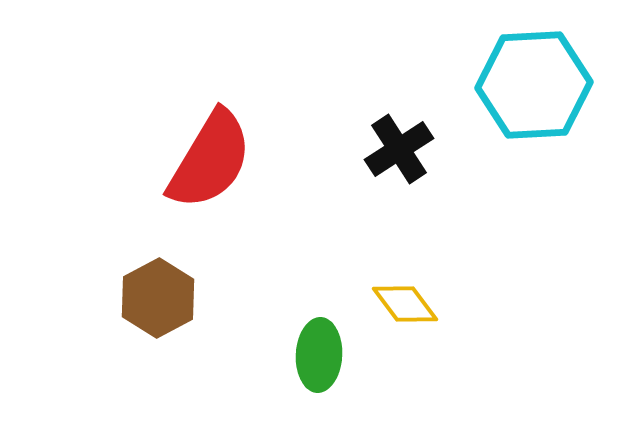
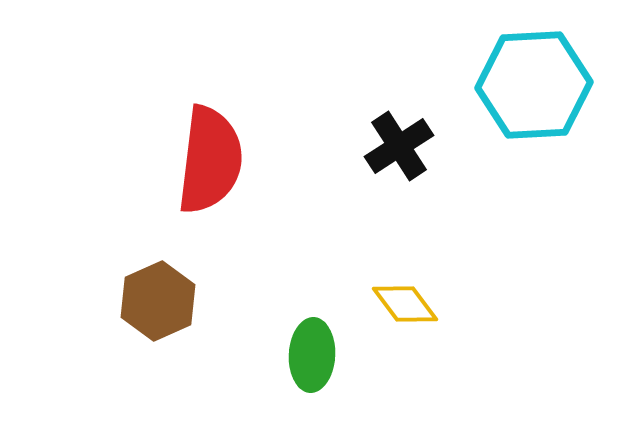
black cross: moved 3 px up
red semicircle: rotated 24 degrees counterclockwise
brown hexagon: moved 3 px down; rotated 4 degrees clockwise
green ellipse: moved 7 px left
